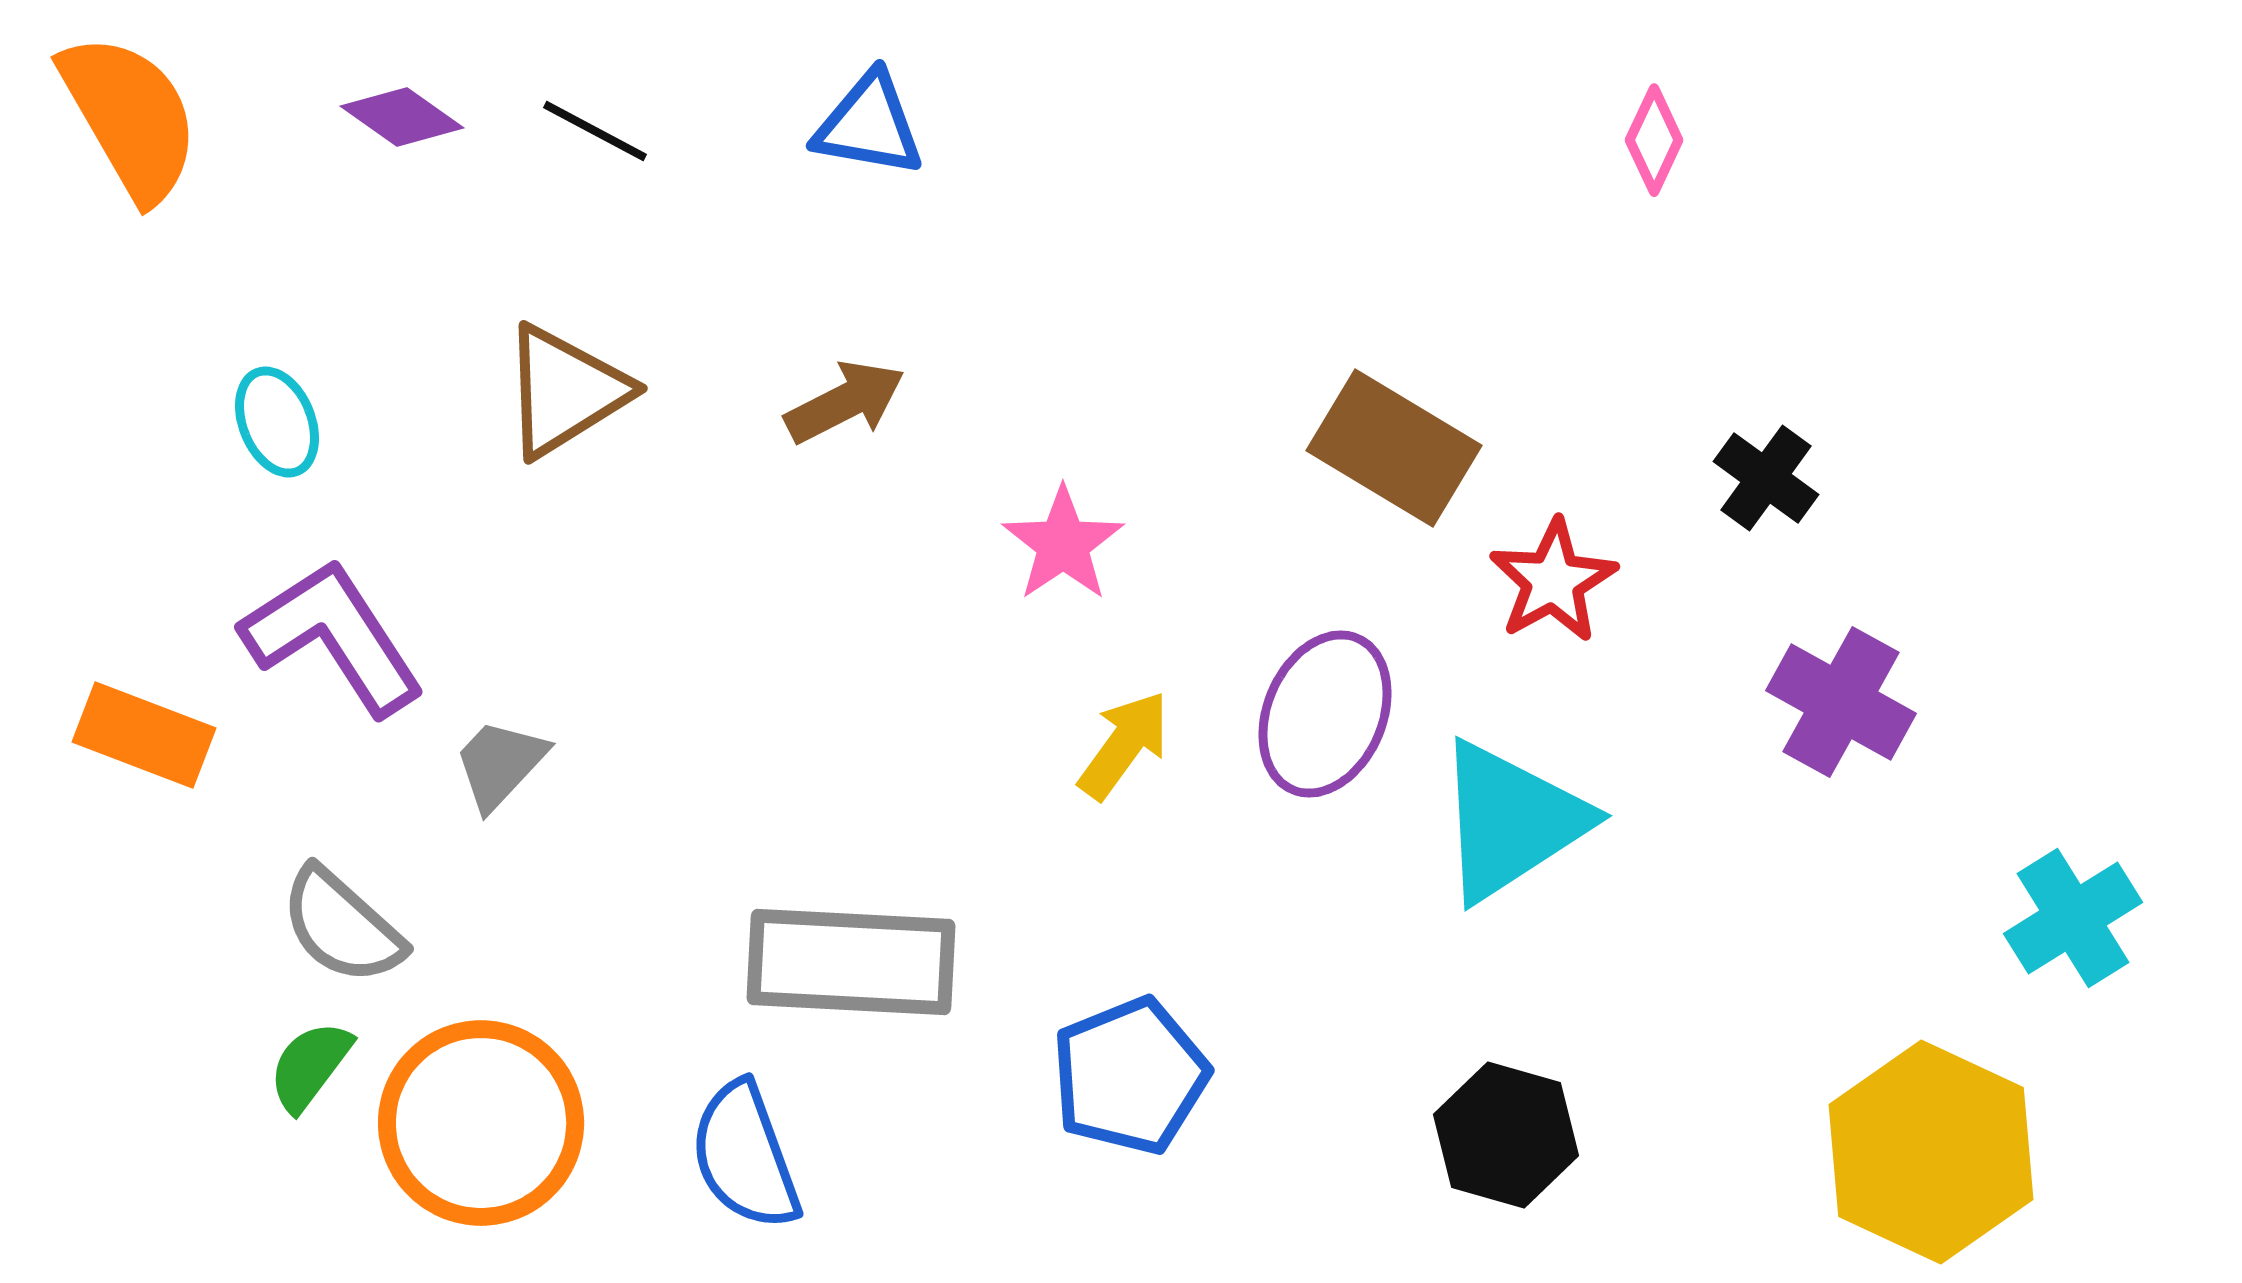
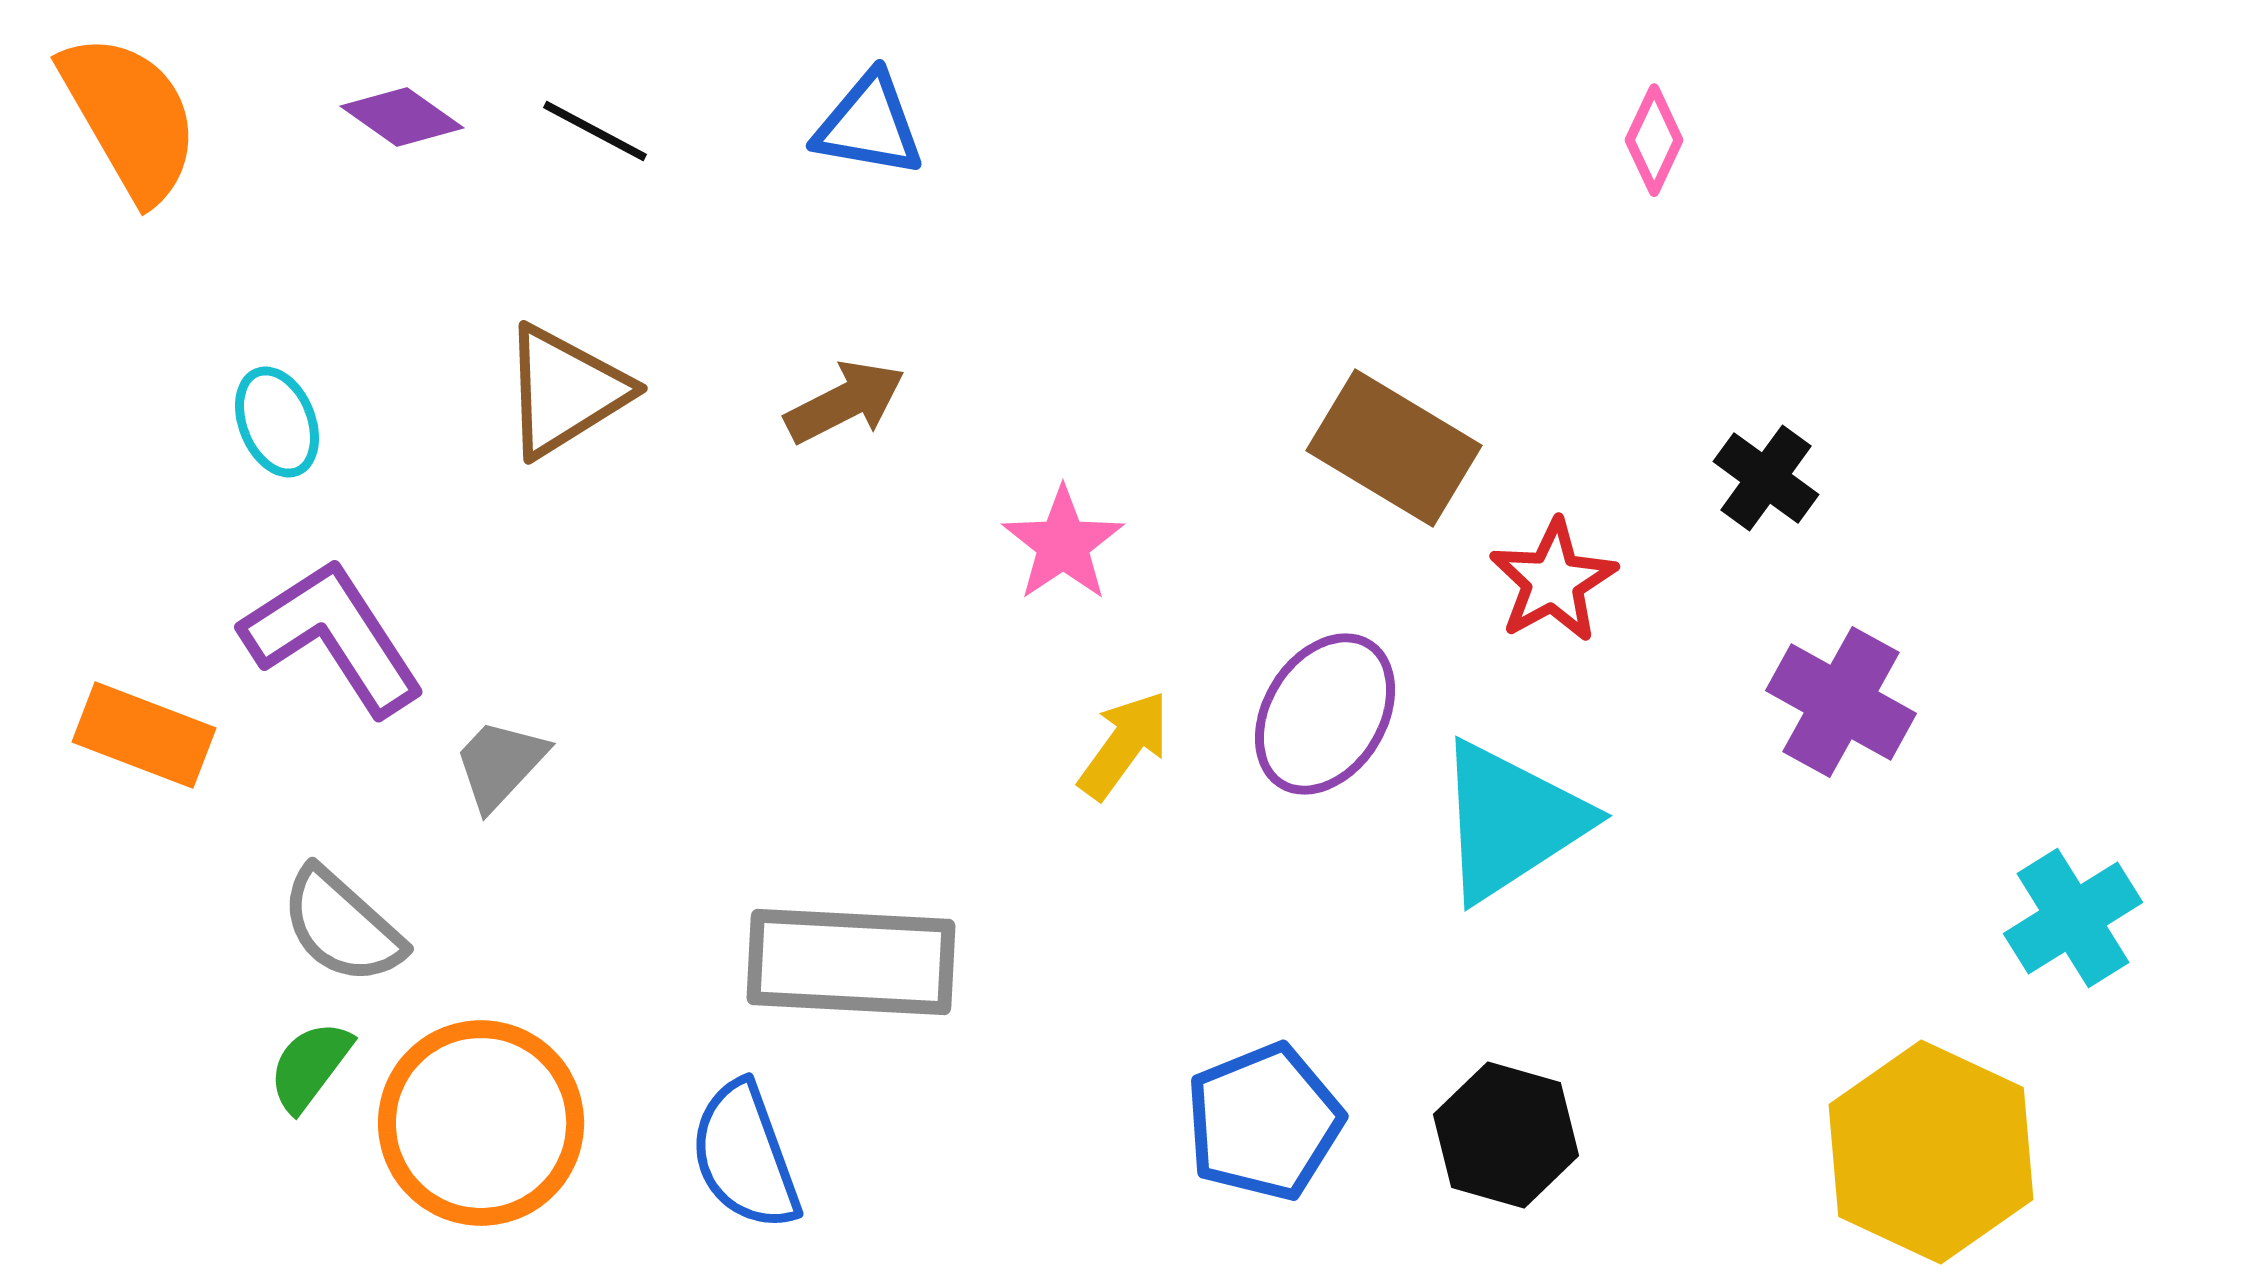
purple ellipse: rotated 9 degrees clockwise
blue pentagon: moved 134 px right, 46 px down
